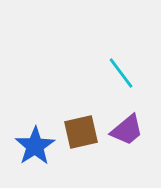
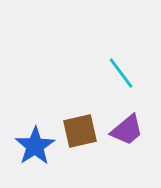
brown square: moved 1 px left, 1 px up
